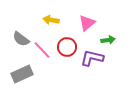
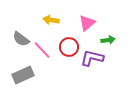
red circle: moved 2 px right
gray rectangle: moved 1 px right, 1 px down
